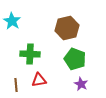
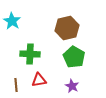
green pentagon: moved 1 px left, 2 px up; rotated 10 degrees clockwise
purple star: moved 9 px left, 2 px down
